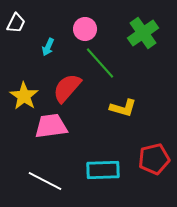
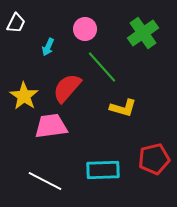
green line: moved 2 px right, 4 px down
